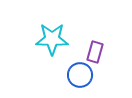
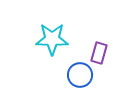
purple rectangle: moved 4 px right, 1 px down
